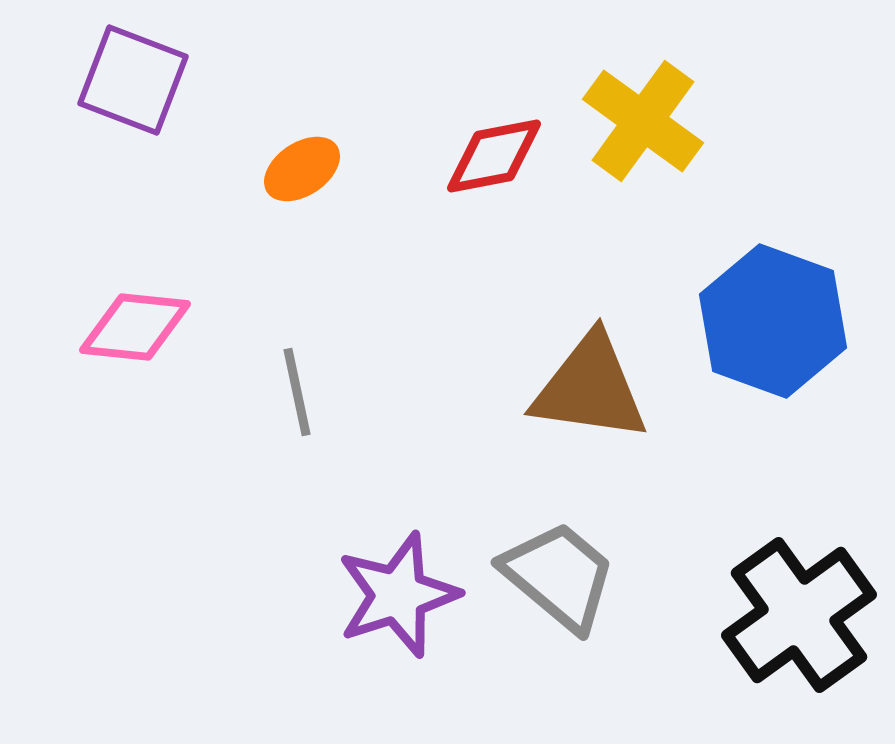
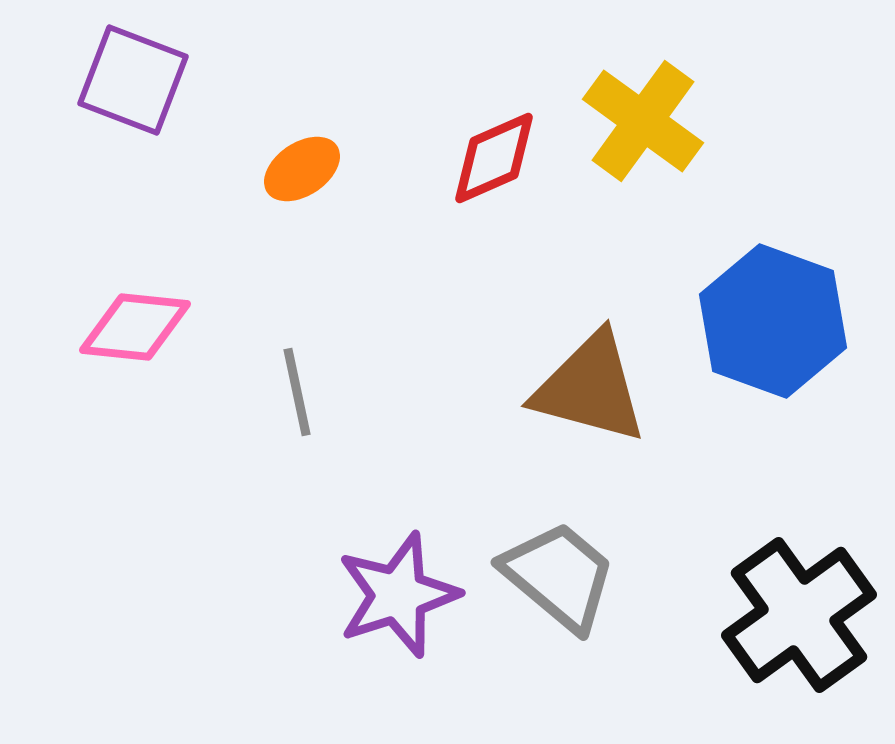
red diamond: moved 2 px down; rotated 13 degrees counterclockwise
brown triangle: rotated 7 degrees clockwise
